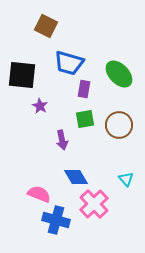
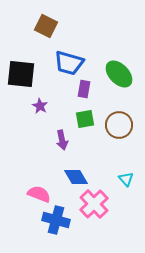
black square: moved 1 px left, 1 px up
